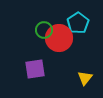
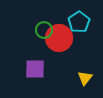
cyan pentagon: moved 1 px right, 1 px up
purple square: rotated 10 degrees clockwise
